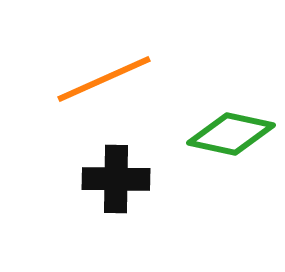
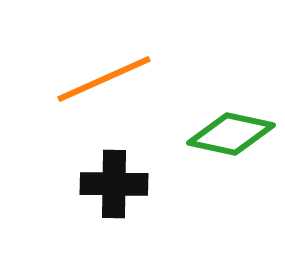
black cross: moved 2 px left, 5 px down
